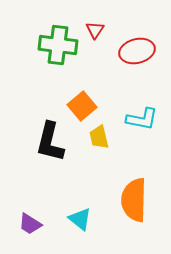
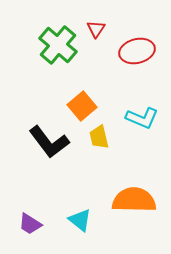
red triangle: moved 1 px right, 1 px up
green cross: rotated 33 degrees clockwise
cyan L-shape: moved 1 px up; rotated 12 degrees clockwise
black L-shape: moved 1 px left; rotated 51 degrees counterclockwise
orange semicircle: rotated 90 degrees clockwise
cyan triangle: moved 1 px down
